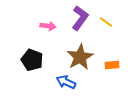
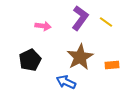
pink arrow: moved 5 px left
black pentagon: moved 2 px left; rotated 25 degrees clockwise
